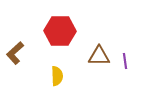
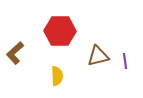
brown triangle: moved 1 px left; rotated 15 degrees counterclockwise
